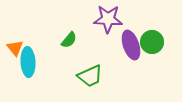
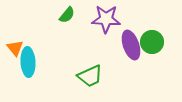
purple star: moved 2 px left
green semicircle: moved 2 px left, 25 px up
